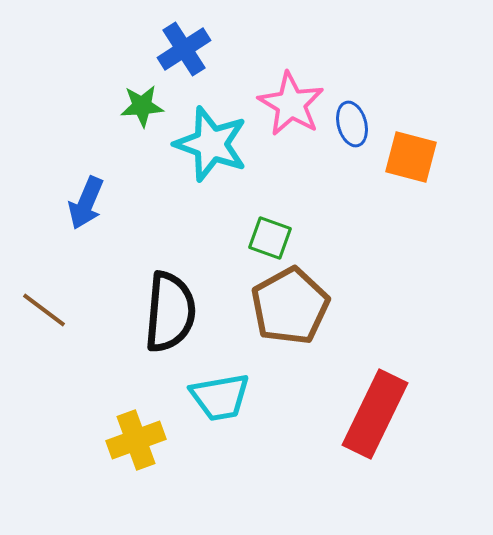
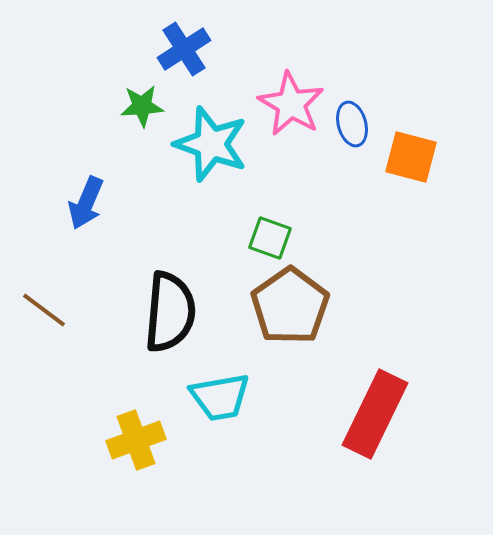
brown pentagon: rotated 6 degrees counterclockwise
